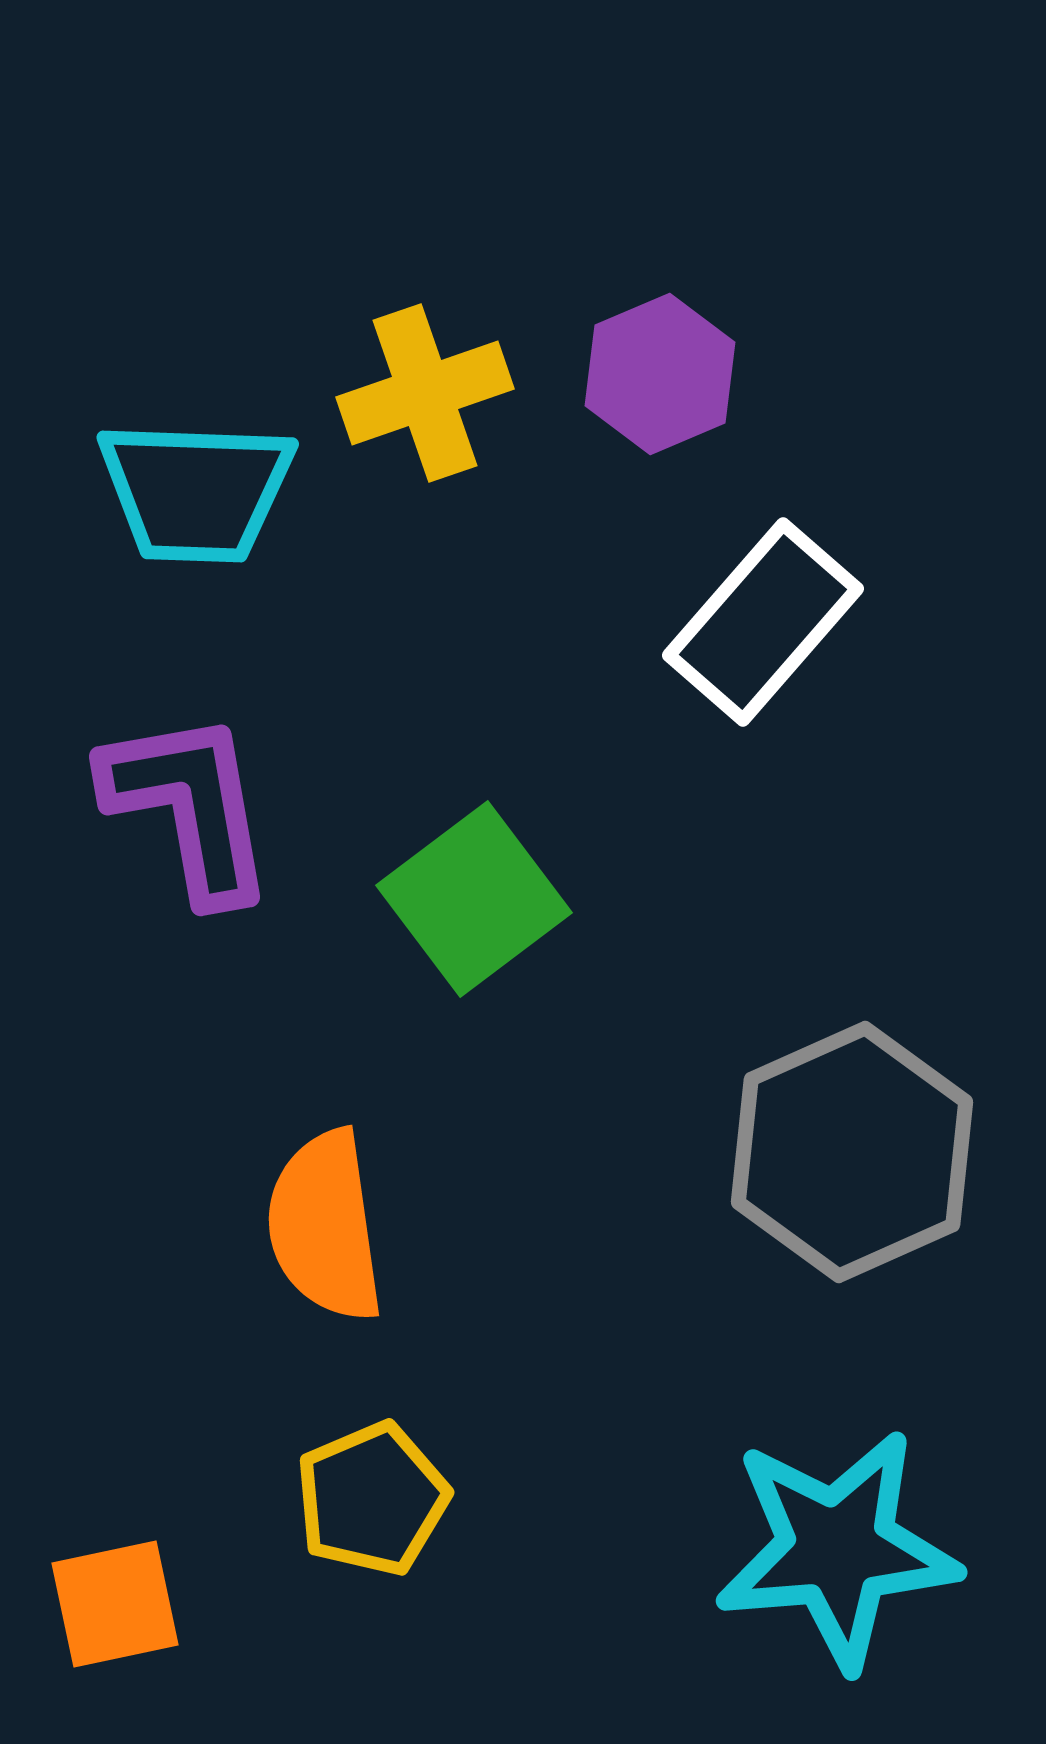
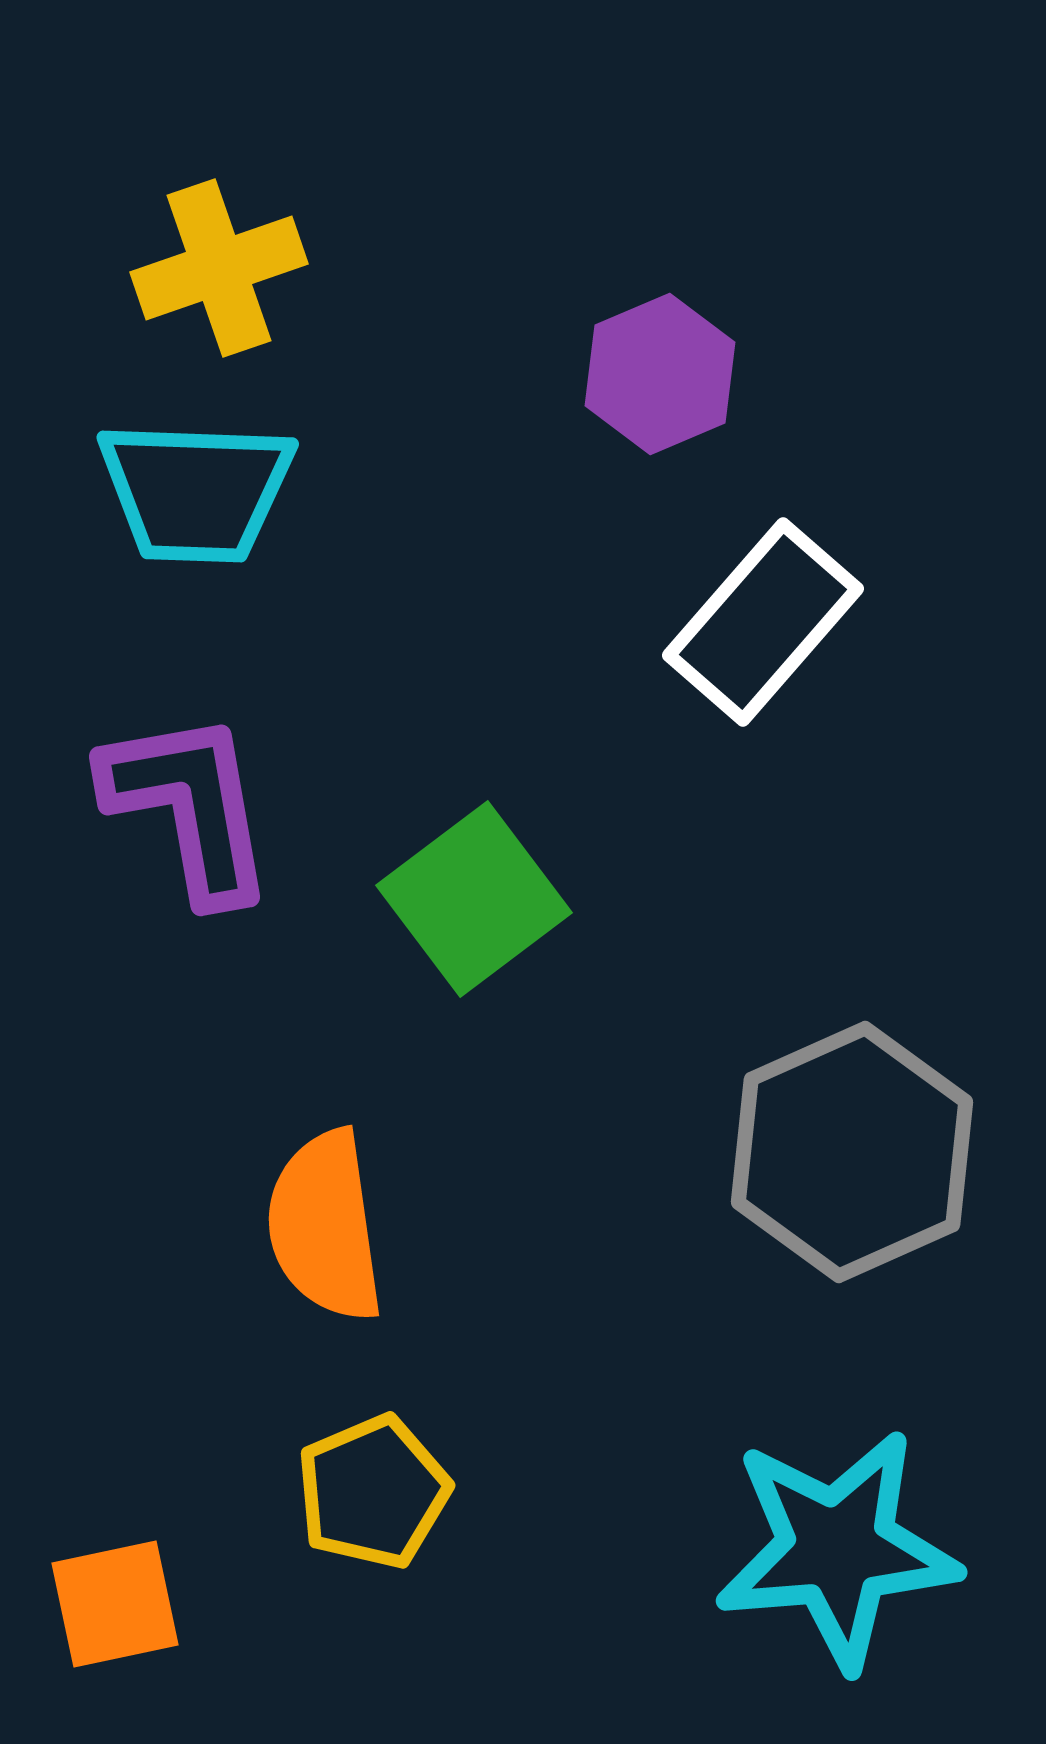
yellow cross: moved 206 px left, 125 px up
yellow pentagon: moved 1 px right, 7 px up
